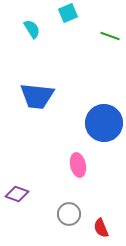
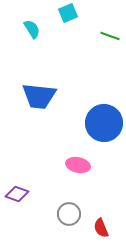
blue trapezoid: moved 2 px right
pink ellipse: rotated 65 degrees counterclockwise
